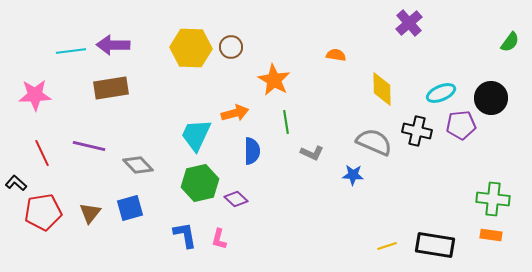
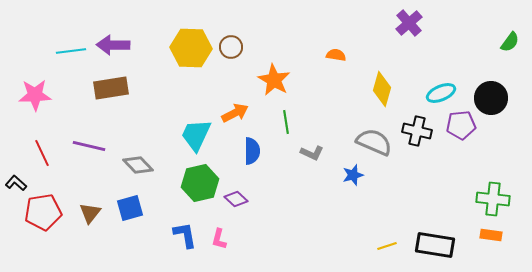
yellow diamond: rotated 16 degrees clockwise
orange arrow: rotated 12 degrees counterclockwise
blue star: rotated 20 degrees counterclockwise
